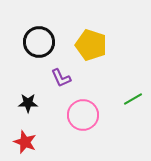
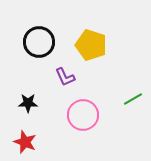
purple L-shape: moved 4 px right, 1 px up
